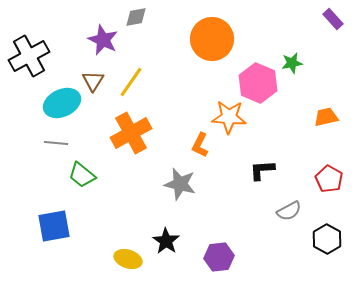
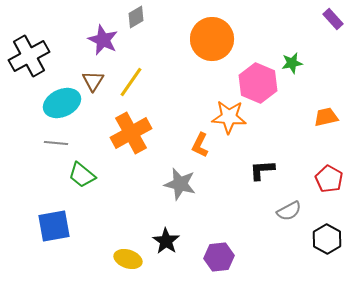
gray diamond: rotated 20 degrees counterclockwise
